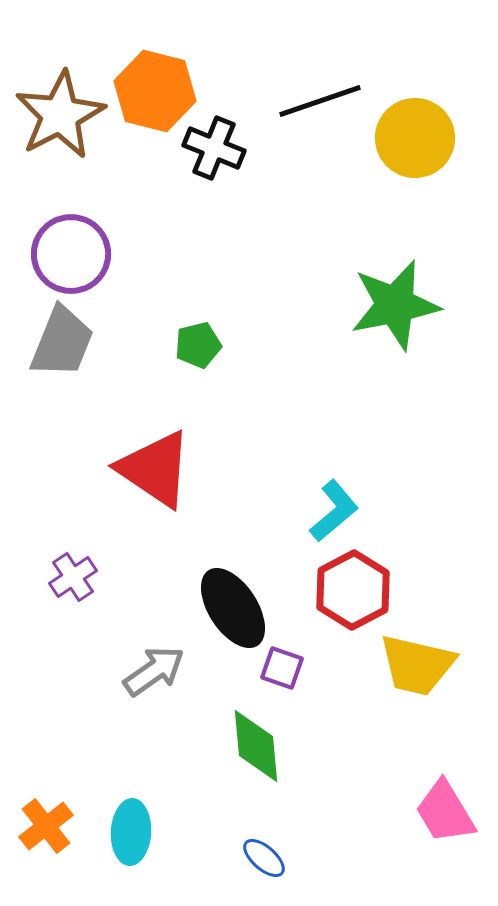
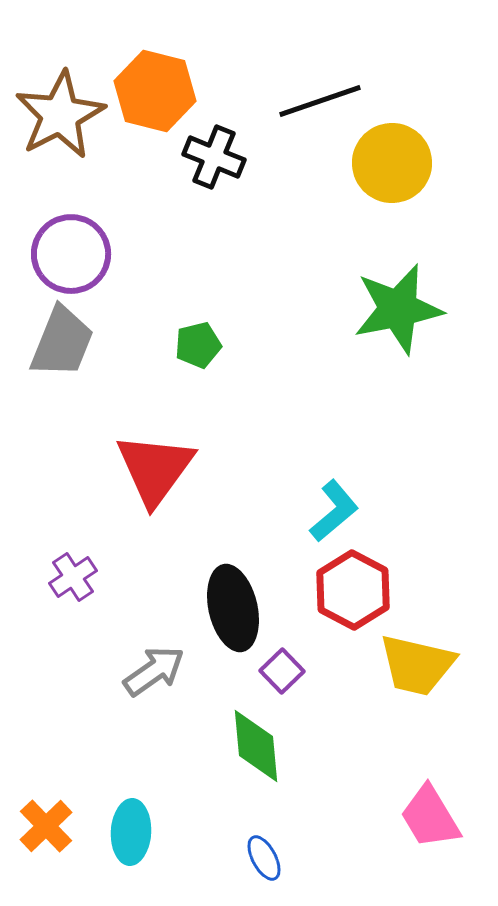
yellow circle: moved 23 px left, 25 px down
black cross: moved 9 px down
green star: moved 3 px right, 4 px down
red triangle: rotated 32 degrees clockwise
red hexagon: rotated 4 degrees counterclockwise
black ellipse: rotated 20 degrees clockwise
purple square: moved 3 px down; rotated 27 degrees clockwise
pink trapezoid: moved 15 px left, 5 px down
orange cross: rotated 6 degrees counterclockwise
blue ellipse: rotated 21 degrees clockwise
